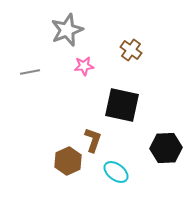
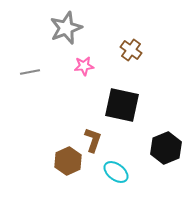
gray star: moved 1 px left, 2 px up
black hexagon: rotated 20 degrees counterclockwise
